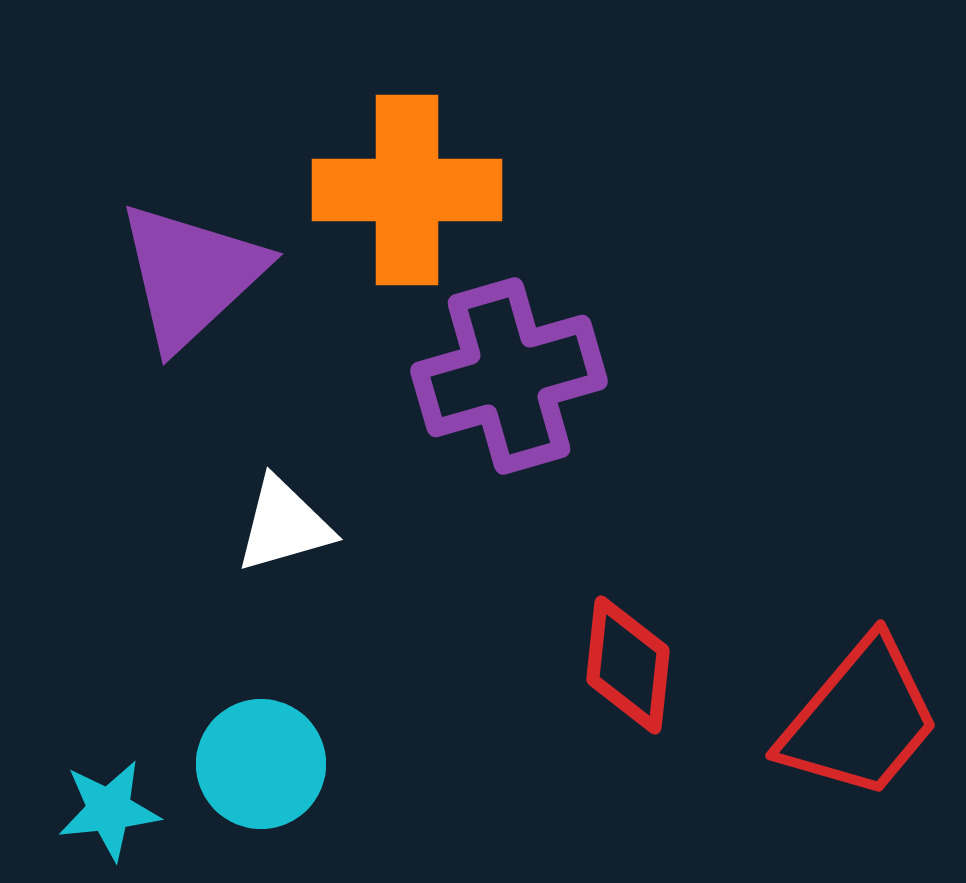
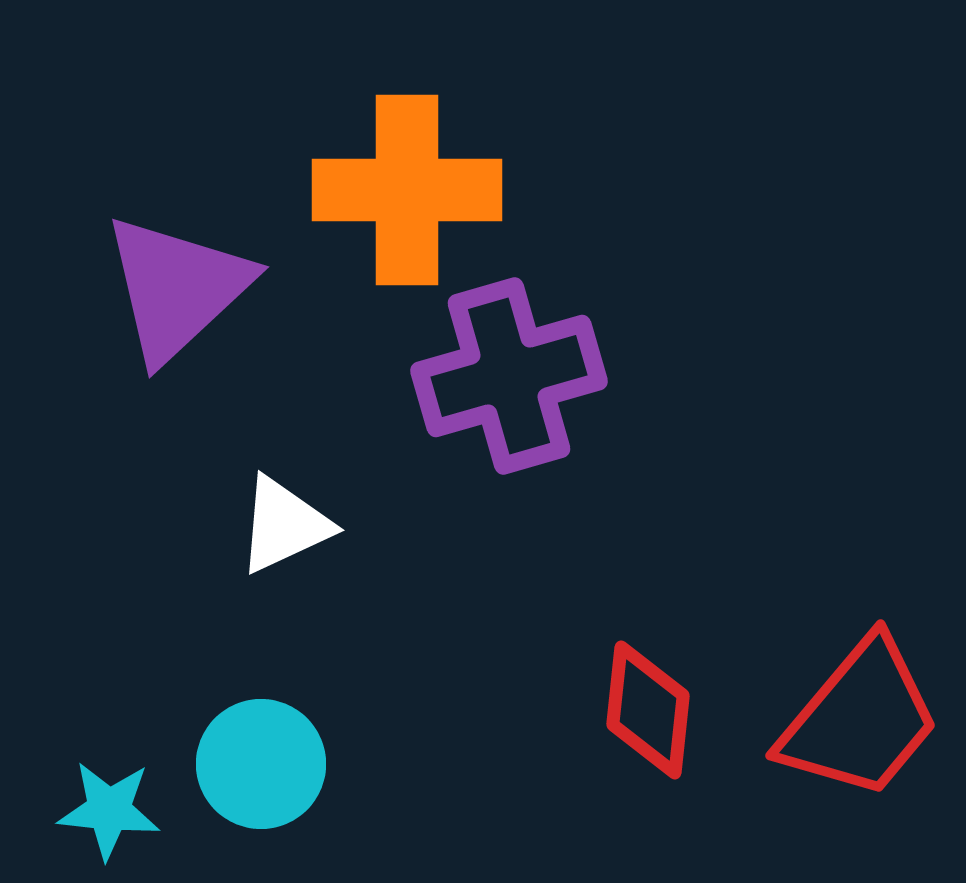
purple triangle: moved 14 px left, 13 px down
white triangle: rotated 9 degrees counterclockwise
red diamond: moved 20 px right, 45 px down
cyan star: rotated 12 degrees clockwise
